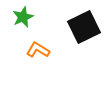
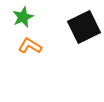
orange L-shape: moved 8 px left, 4 px up
